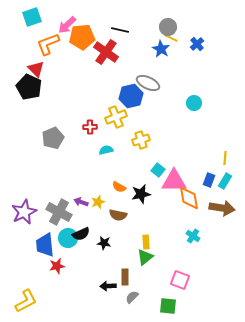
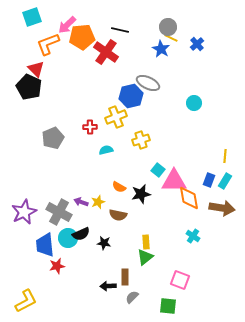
yellow line at (225, 158): moved 2 px up
